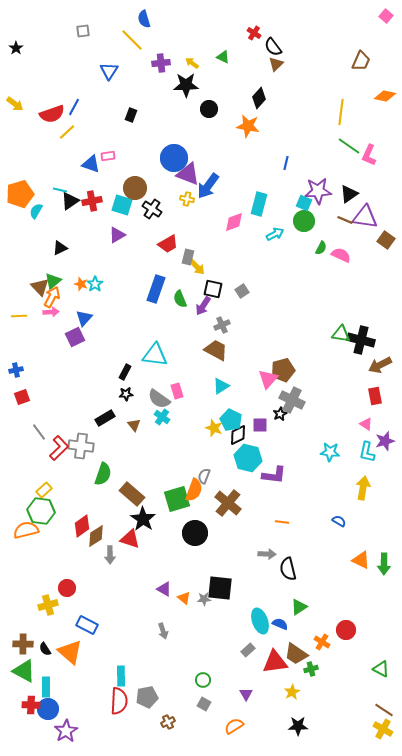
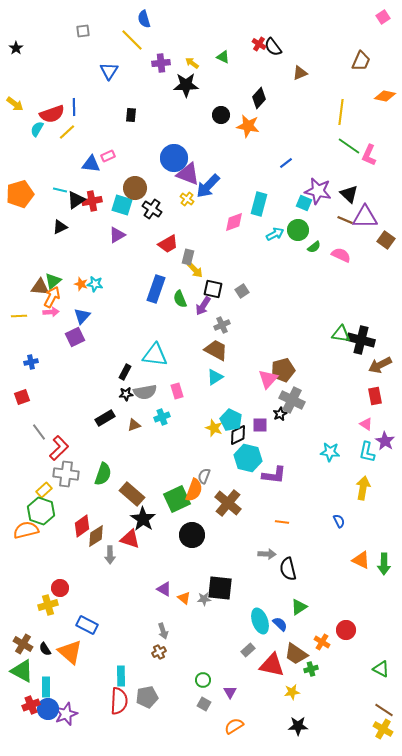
pink square at (386, 16): moved 3 px left, 1 px down; rotated 16 degrees clockwise
red cross at (254, 33): moved 5 px right, 11 px down
brown triangle at (276, 64): moved 24 px right, 9 px down; rotated 21 degrees clockwise
blue line at (74, 107): rotated 30 degrees counterclockwise
black circle at (209, 109): moved 12 px right, 6 px down
black rectangle at (131, 115): rotated 16 degrees counterclockwise
pink rectangle at (108, 156): rotated 16 degrees counterclockwise
blue line at (286, 163): rotated 40 degrees clockwise
blue triangle at (91, 164): rotated 12 degrees counterclockwise
blue arrow at (208, 186): rotated 8 degrees clockwise
purple star at (318, 191): rotated 16 degrees clockwise
black triangle at (349, 194): rotated 42 degrees counterclockwise
yellow cross at (187, 199): rotated 24 degrees clockwise
black triangle at (70, 201): moved 6 px right, 1 px up
cyan semicircle at (36, 211): moved 1 px right, 82 px up
purple triangle at (365, 217): rotated 8 degrees counterclockwise
green circle at (304, 221): moved 6 px left, 9 px down
black triangle at (60, 248): moved 21 px up
green semicircle at (321, 248): moved 7 px left, 1 px up; rotated 24 degrees clockwise
yellow arrow at (197, 267): moved 2 px left, 3 px down
cyan star at (95, 284): rotated 28 degrees counterclockwise
brown triangle at (40, 287): rotated 42 degrees counterclockwise
blue triangle at (84, 318): moved 2 px left, 2 px up
blue cross at (16, 370): moved 15 px right, 8 px up
cyan triangle at (221, 386): moved 6 px left, 9 px up
gray semicircle at (159, 399): moved 14 px left, 7 px up; rotated 45 degrees counterclockwise
cyan cross at (162, 417): rotated 35 degrees clockwise
brown triangle at (134, 425): rotated 48 degrees clockwise
purple star at (385, 441): rotated 24 degrees counterclockwise
gray cross at (81, 446): moved 15 px left, 28 px down
green square at (177, 499): rotated 8 degrees counterclockwise
green hexagon at (41, 511): rotated 12 degrees clockwise
blue semicircle at (339, 521): rotated 32 degrees clockwise
black circle at (195, 533): moved 3 px left, 2 px down
red circle at (67, 588): moved 7 px left
blue semicircle at (280, 624): rotated 21 degrees clockwise
brown cross at (23, 644): rotated 30 degrees clockwise
red triangle at (275, 662): moved 3 px left, 3 px down; rotated 20 degrees clockwise
green triangle at (24, 671): moved 2 px left
yellow star at (292, 692): rotated 21 degrees clockwise
purple triangle at (246, 694): moved 16 px left, 2 px up
red cross at (31, 705): rotated 24 degrees counterclockwise
brown cross at (168, 722): moved 9 px left, 70 px up
purple star at (66, 731): moved 17 px up; rotated 10 degrees clockwise
